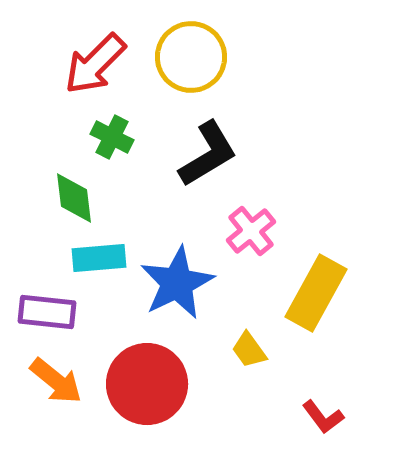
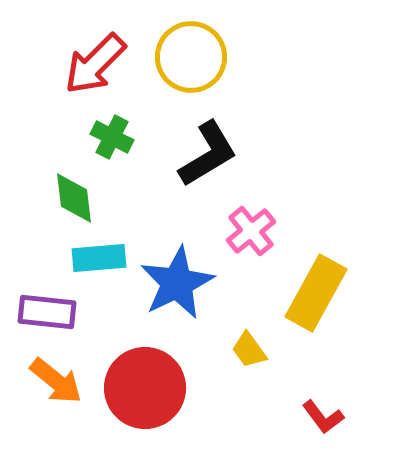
red circle: moved 2 px left, 4 px down
